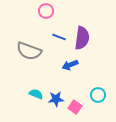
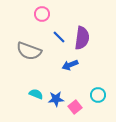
pink circle: moved 4 px left, 3 px down
blue line: rotated 24 degrees clockwise
pink square: rotated 16 degrees clockwise
